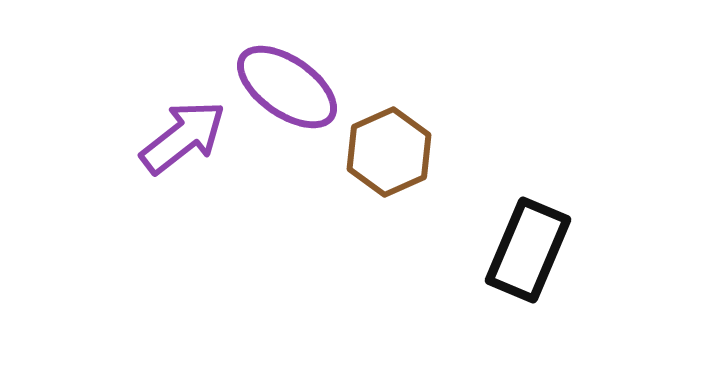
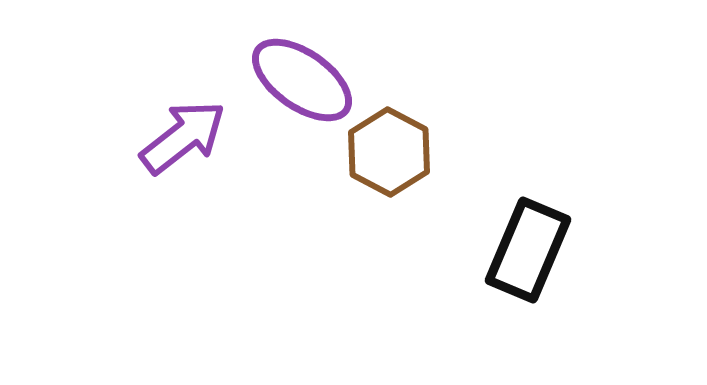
purple ellipse: moved 15 px right, 7 px up
brown hexagon: rotated 8 degrees counterclockwise
